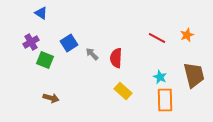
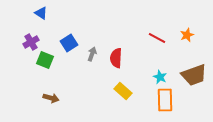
gray arrow: rotated 64 degrees clockwise
brown trapezoid: rotated 84 degrees clockwise
